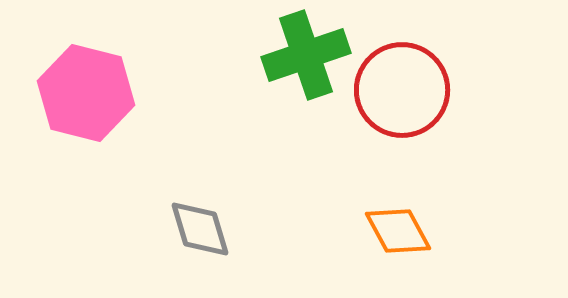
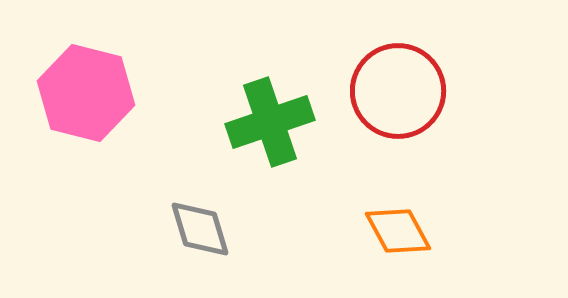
green cross: moved 36 px left, 67 px down
red circle: moved 4 px left, 1 px down
